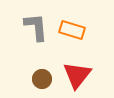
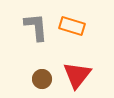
orange rectangle: moved 4 px up
